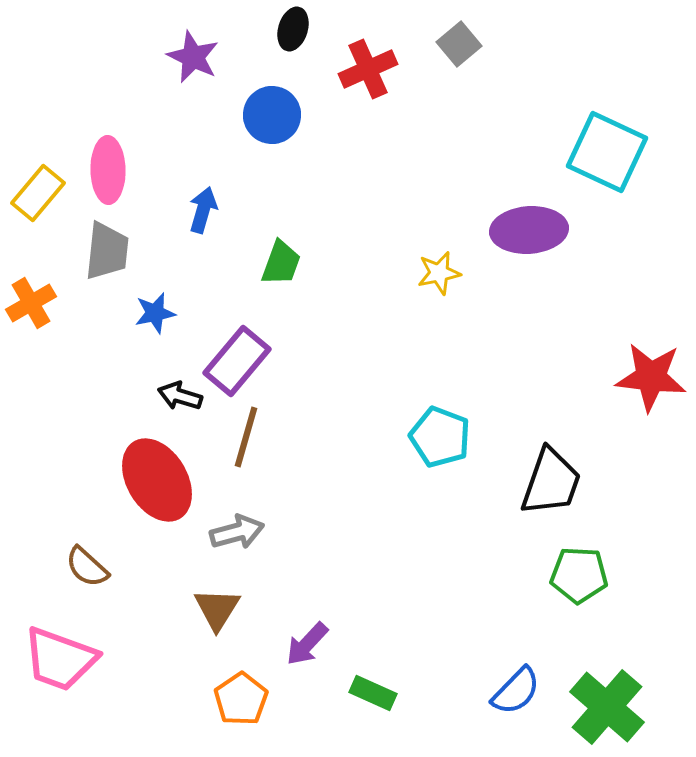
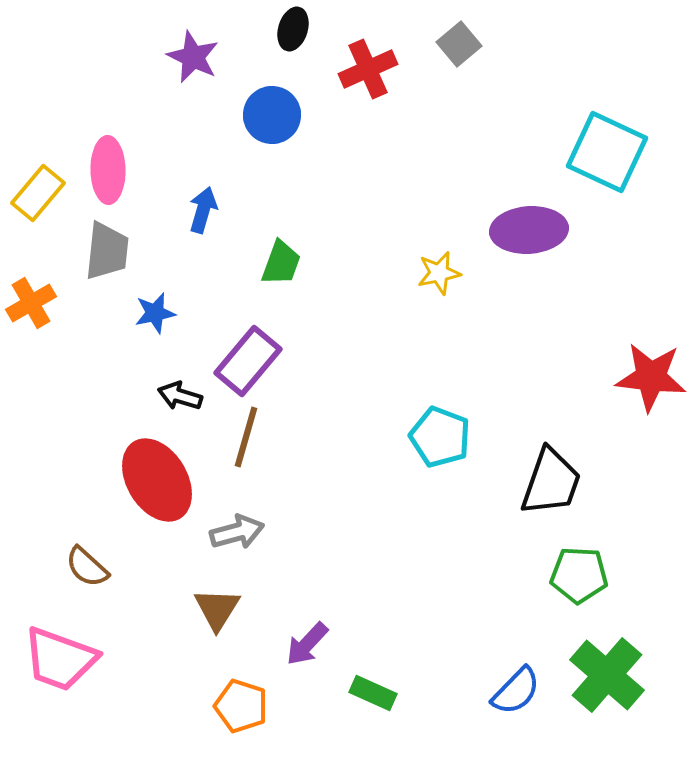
purple rectangle: moved 11 px right
orange pentagon: moved 7 px down; rotated 20 degrees counterclockwise
green cross: moved 32 px up
